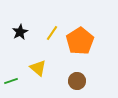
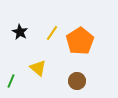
black star: rotated 14 degrees counterclockwise
green line: rotated 48 degrees counterclockwise
